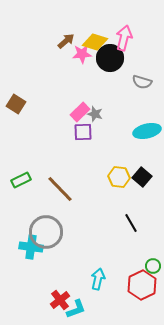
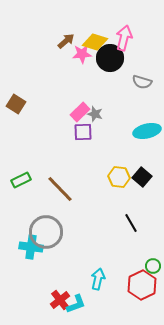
cyan L-shape: moved 5 px up
